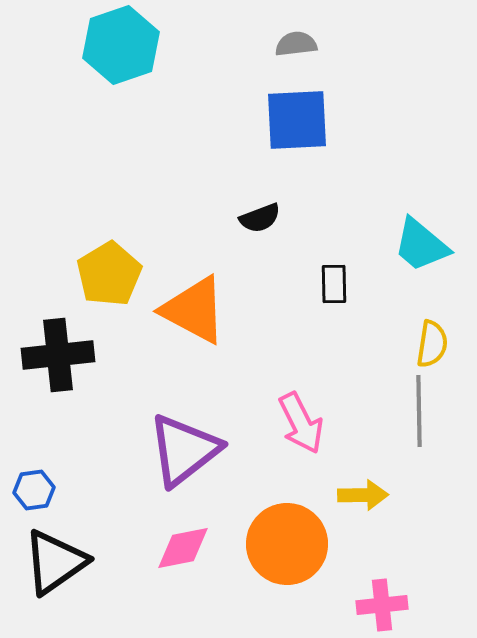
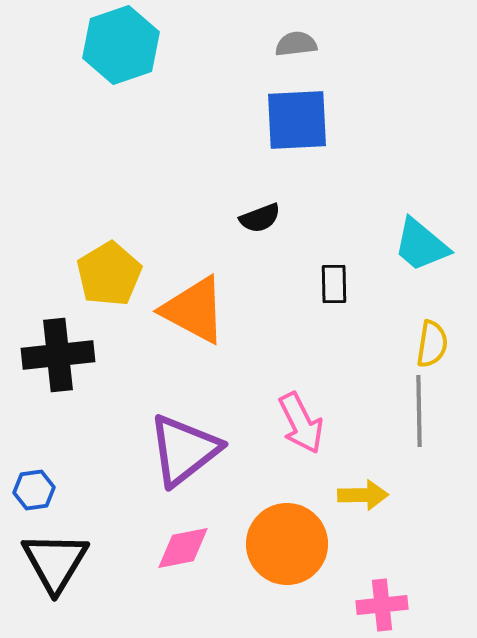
black triangle: rotated 24 degrees counterclockwise
